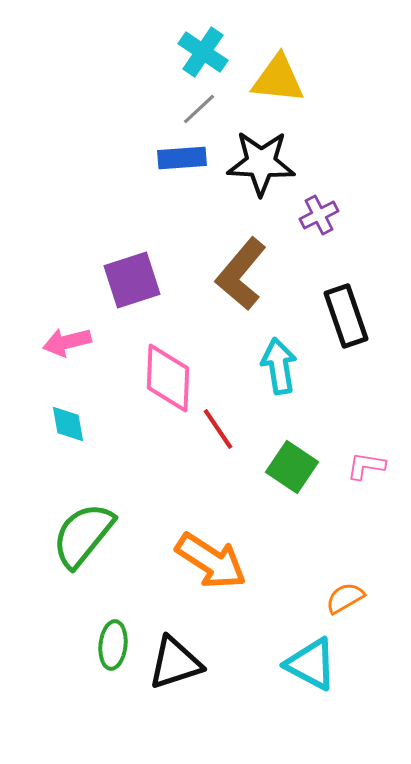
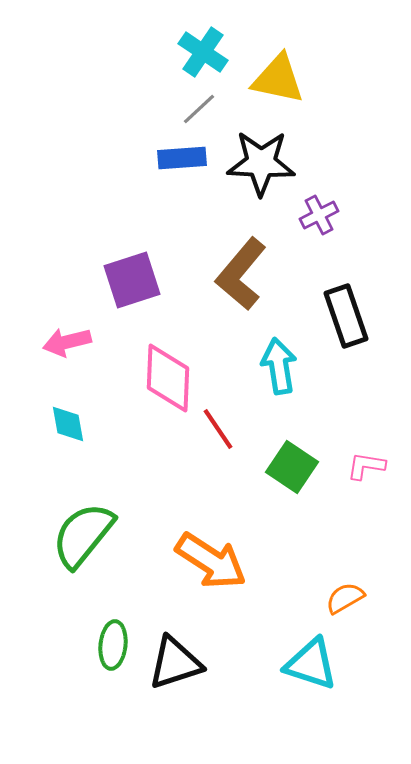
yellow triangle: rotated 6 degrees clockwise
cyan triangle: rotated 10 degrees counterclockwise
